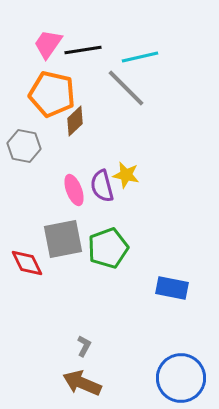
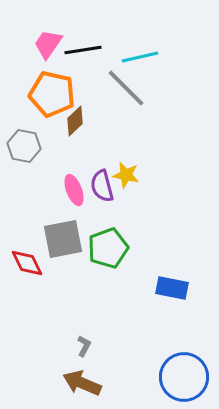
blue circle: moved 3 px right, 1 px up
